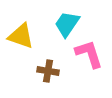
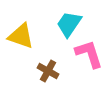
cyan trapezoid: moved 2 px right
brown cross: rotated 20 degrees clockwise
